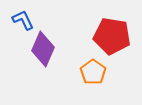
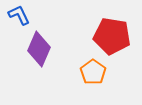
blue L-shape: moved 4 px left, 5 px up
purple diamond: moved 4 px left
